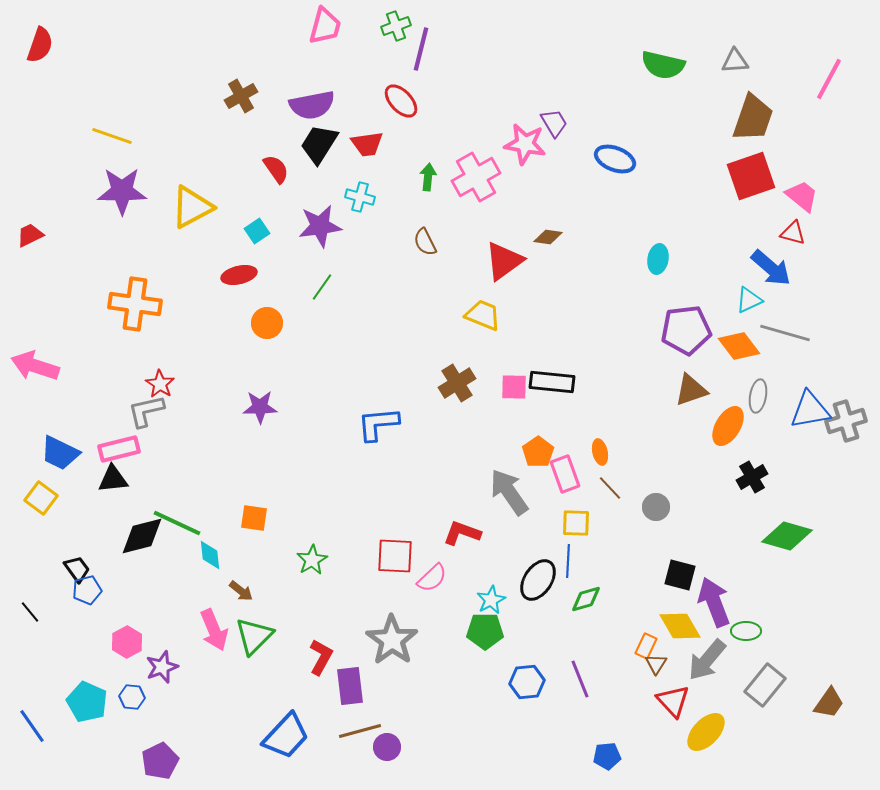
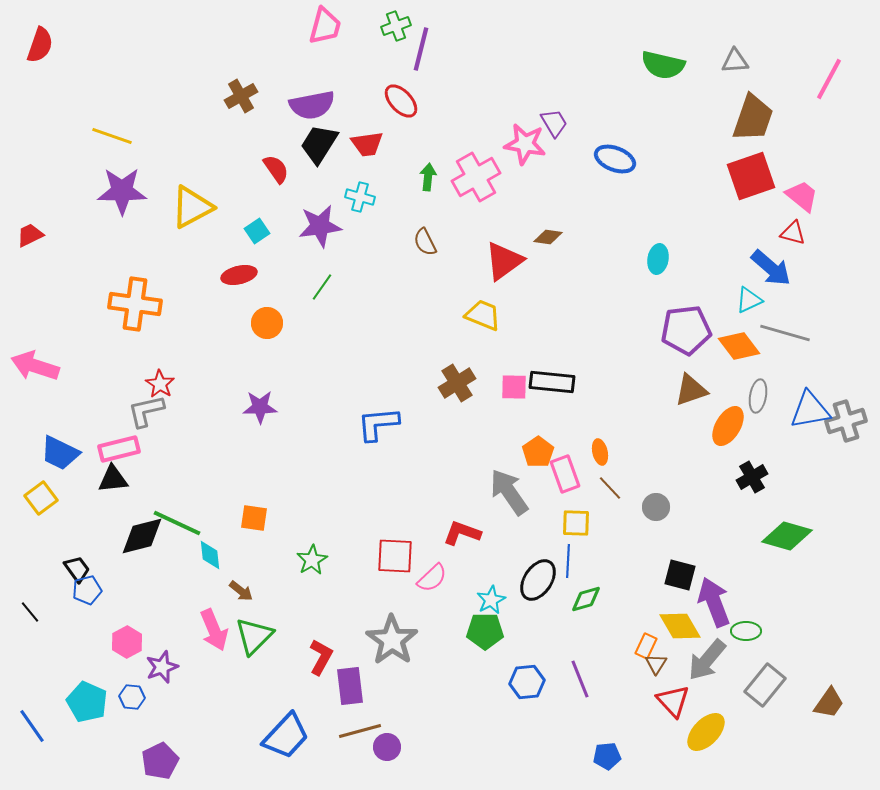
yellow square at (41, 498): rotated 16 degrees clockwise
